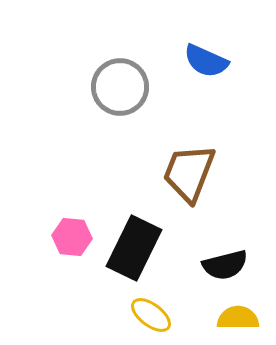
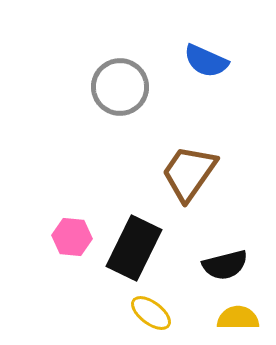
brown trapezoid: rotated 14 degrees clockwise
yellow ellipse: moved 2 px up
